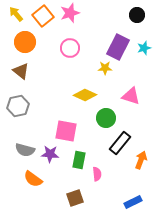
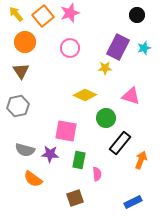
brown triangle: rotated 18 degrees clockwise
